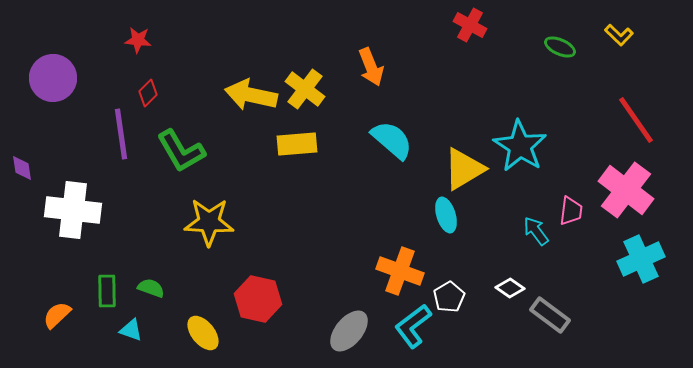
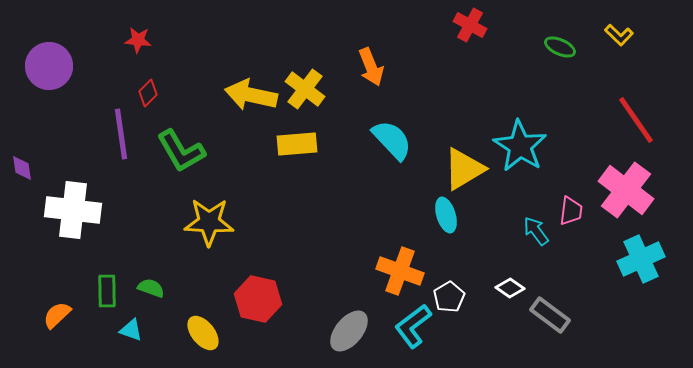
purple circle: moved 4 px left, 12 px up
cyan semicircle: rotated 6 degrees clockwise
